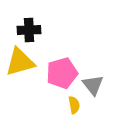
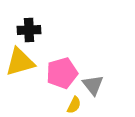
yellow semicircle: rotated 36 degrees clockwise
